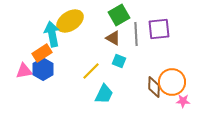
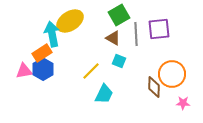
orange circle: moved 8 px up
pink star: moved 2 px down
